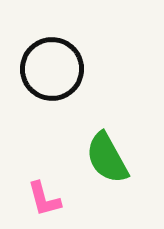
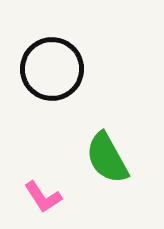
pink L-shape: moved 1 px left, 2 px up; rotated 18 degrees counterclockwise
